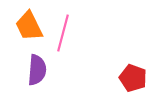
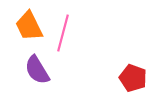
purple semicircle: rotated 144 degrees clockwise
